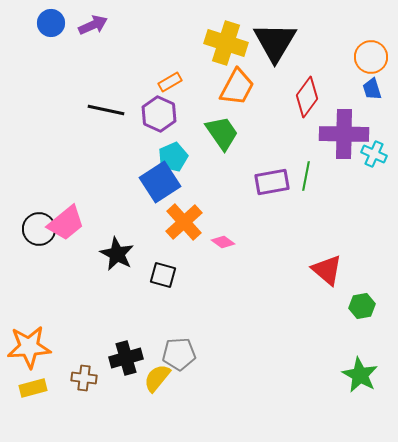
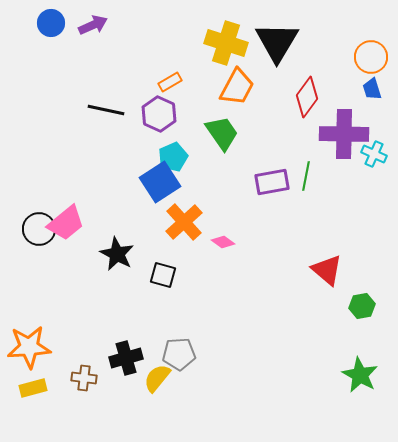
black triangle: moved 2 px right
